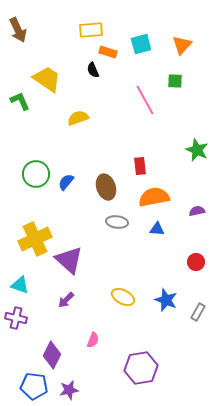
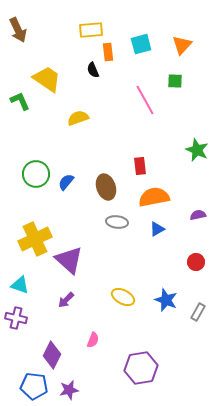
orange rectangle: rotated 66 degrees clockwise
purple semicircle: moved 1 px right, 4 px down
blue triangle: rotated 35 degrees counterclockwise
